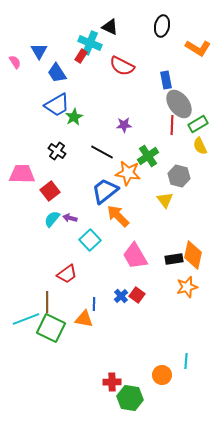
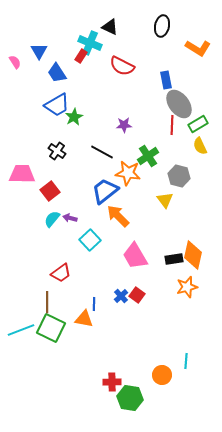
red trapezoid at (67, 274): moved 6 px left, 1 px up
cyan line at (26, 319): moved 5 px left, 11 px down
